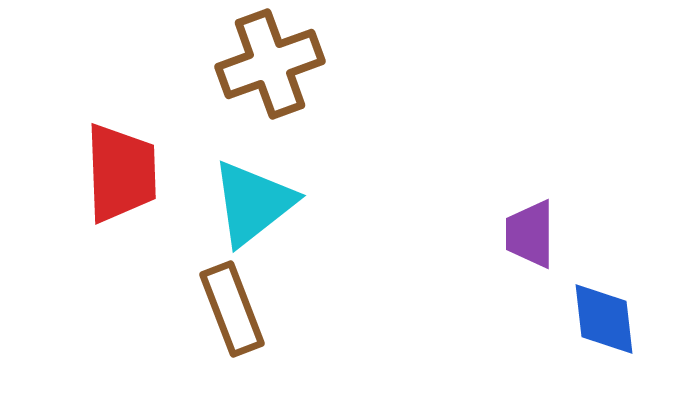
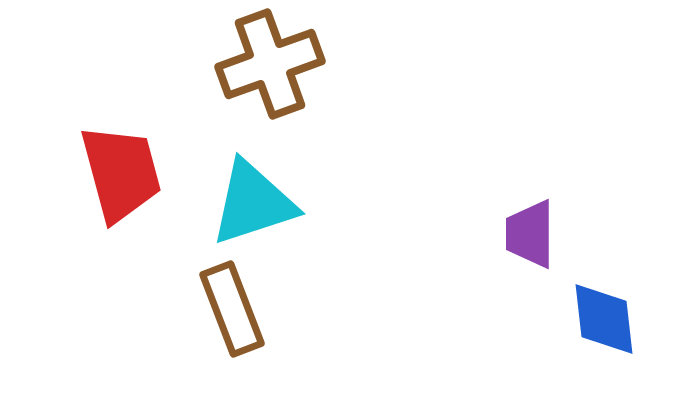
red trapezoid: rotated 13 degrees counterclockwise
cyan triangle: rotated 20 degrees clockwise
